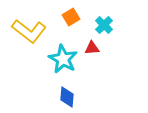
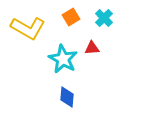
cyan cross: moved 7 px up
yellow L-shape: moved 1 px left, 3 px up; rotated 8 degrees counterclockwise
